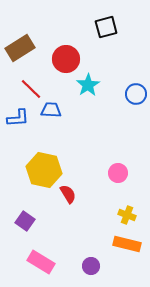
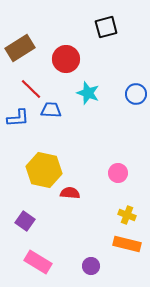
cyan star: moved 8 px down; rotated 20 degrees counterclockwise
red semicircle: moved 2 px right, 1 px up; rotated 54 degrees counterclockwise
pink rectangle: moved 3 px left
